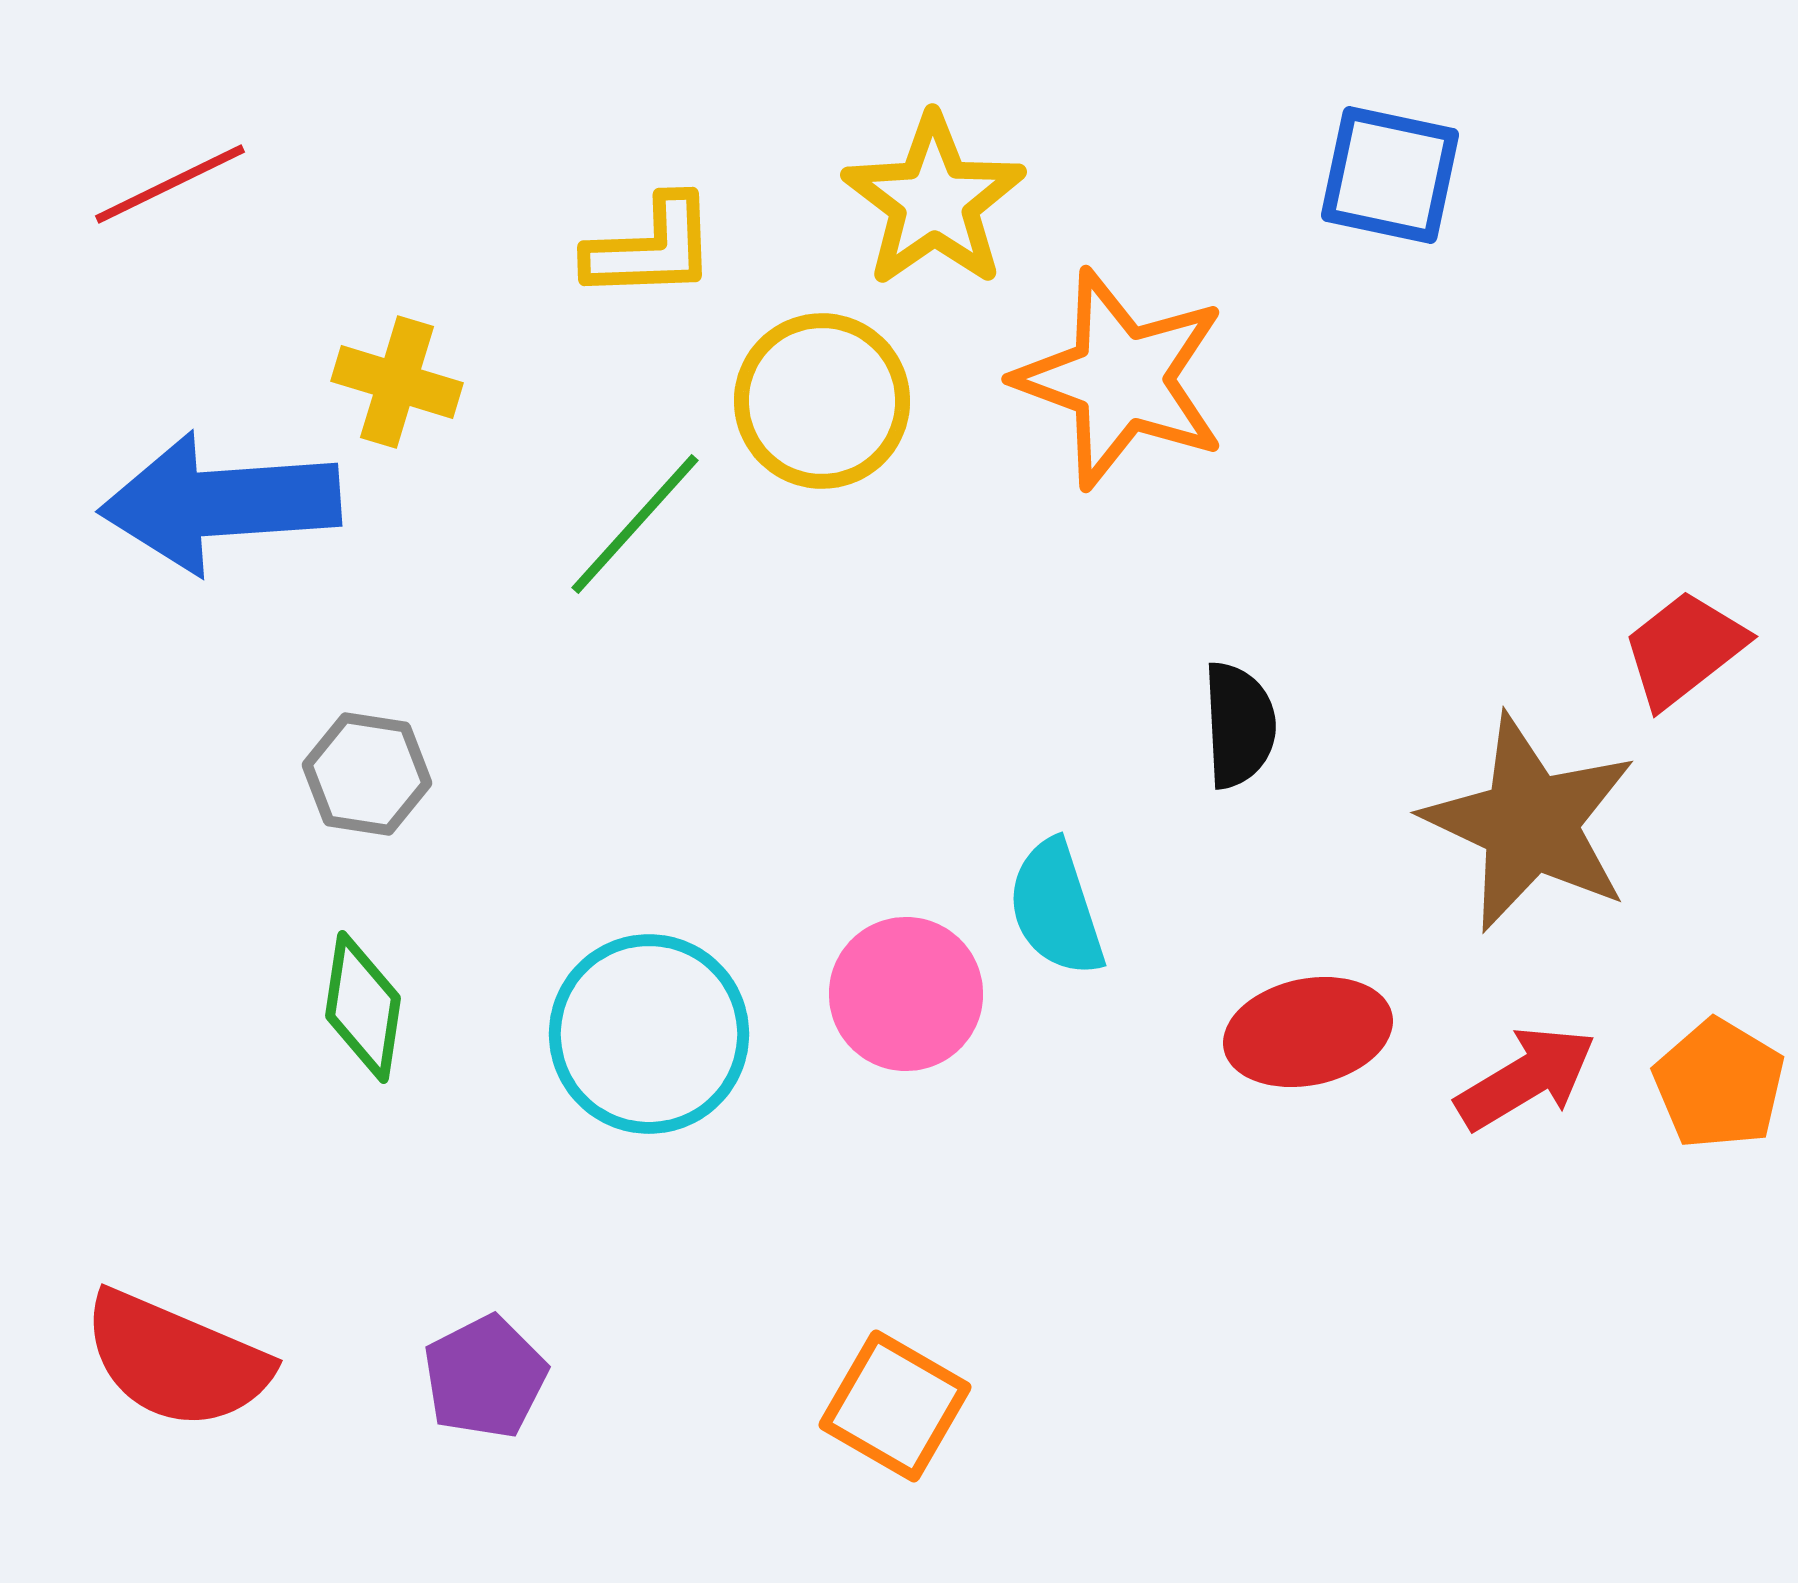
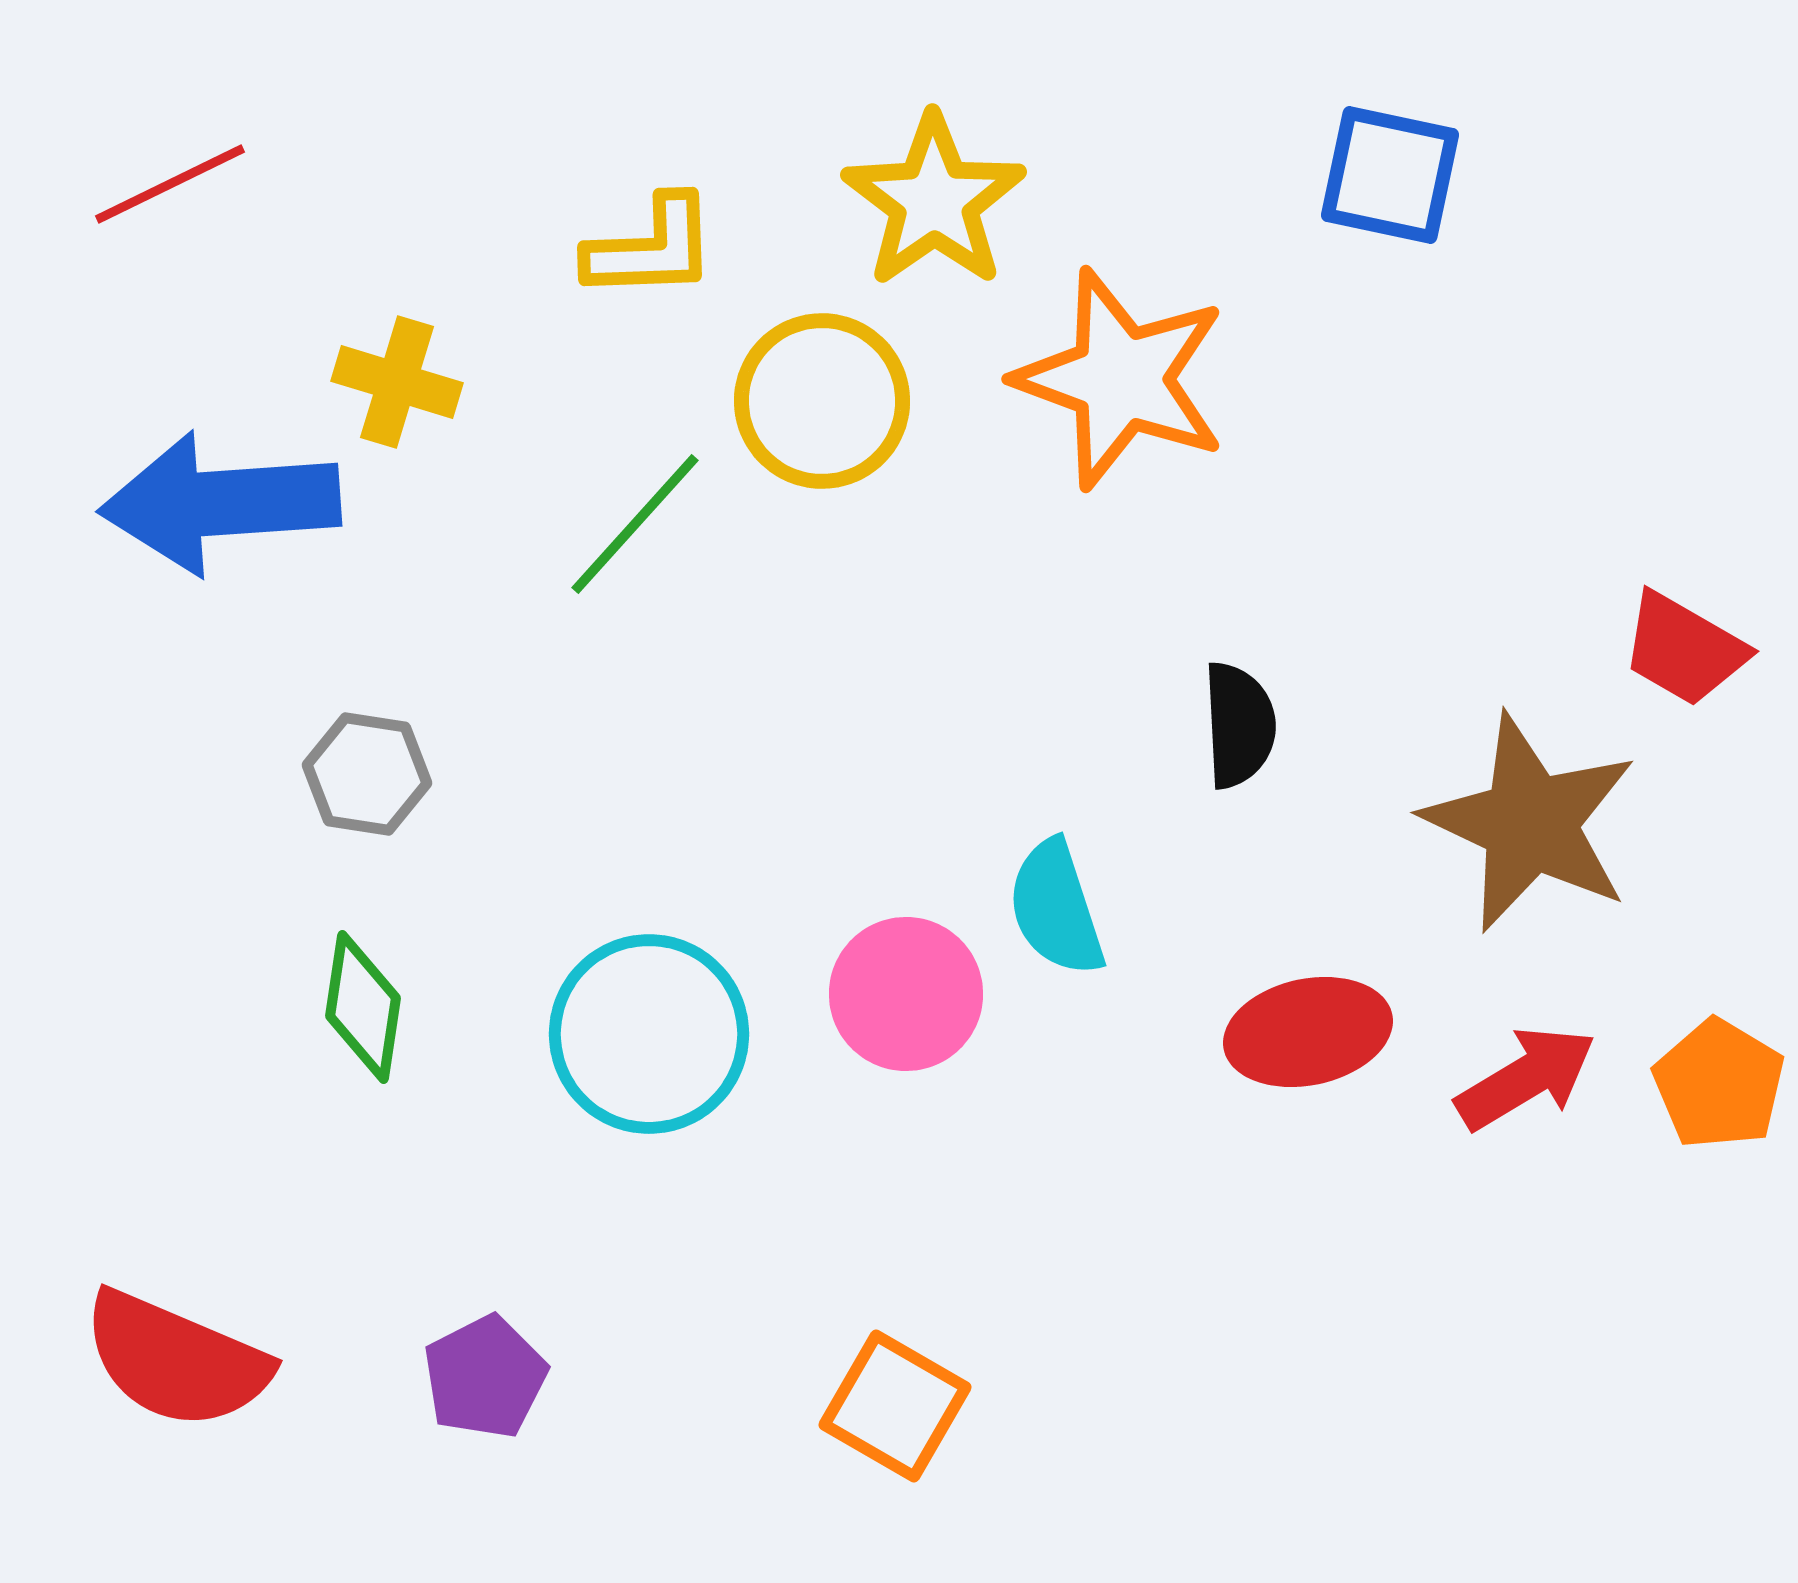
red trapezoid: rotated 112 degrees counterclockwise
